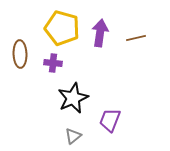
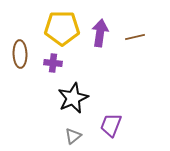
yellow pentagon: rotated 16 degrees counterclockwise
brown line: moved 1 px left, 1 px up
purple trapezoid: moved 1 px right, 5 px down
